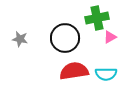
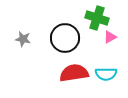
green cross: rotated 30 degrees clockwise
gray star: moved 3 px right
red semicircle: moved 2 px down
